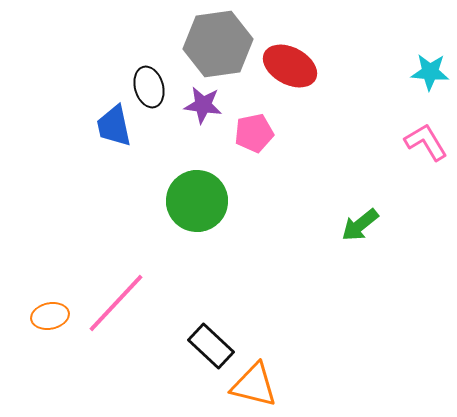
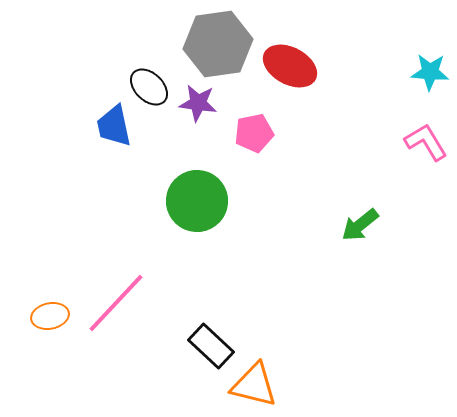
black ellipse: rotated 30 degrees counterclockwise
purple star: moved 5 px left, 2 px up
